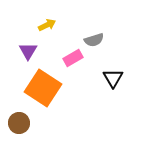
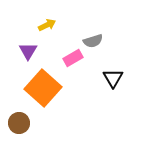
gray semicircle: moved 1 px left, 1 px down
orange square: rotated 9 degrees clockwise
